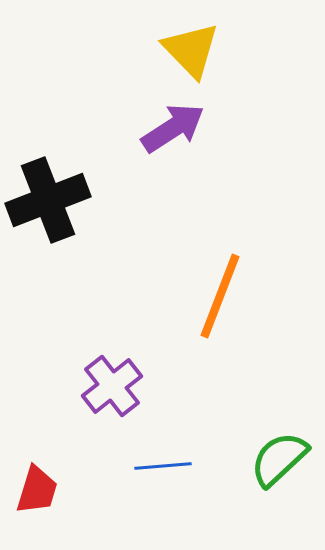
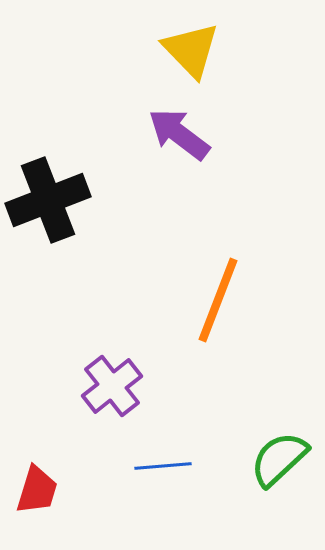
purple arrow: moved 6 px right, 6 px down; rotated 110 degrees counterclockwise
orange line: moved 2 px left, 4 px down
